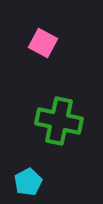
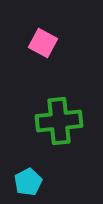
green cross: rotated 18 degrees counterclockwise
